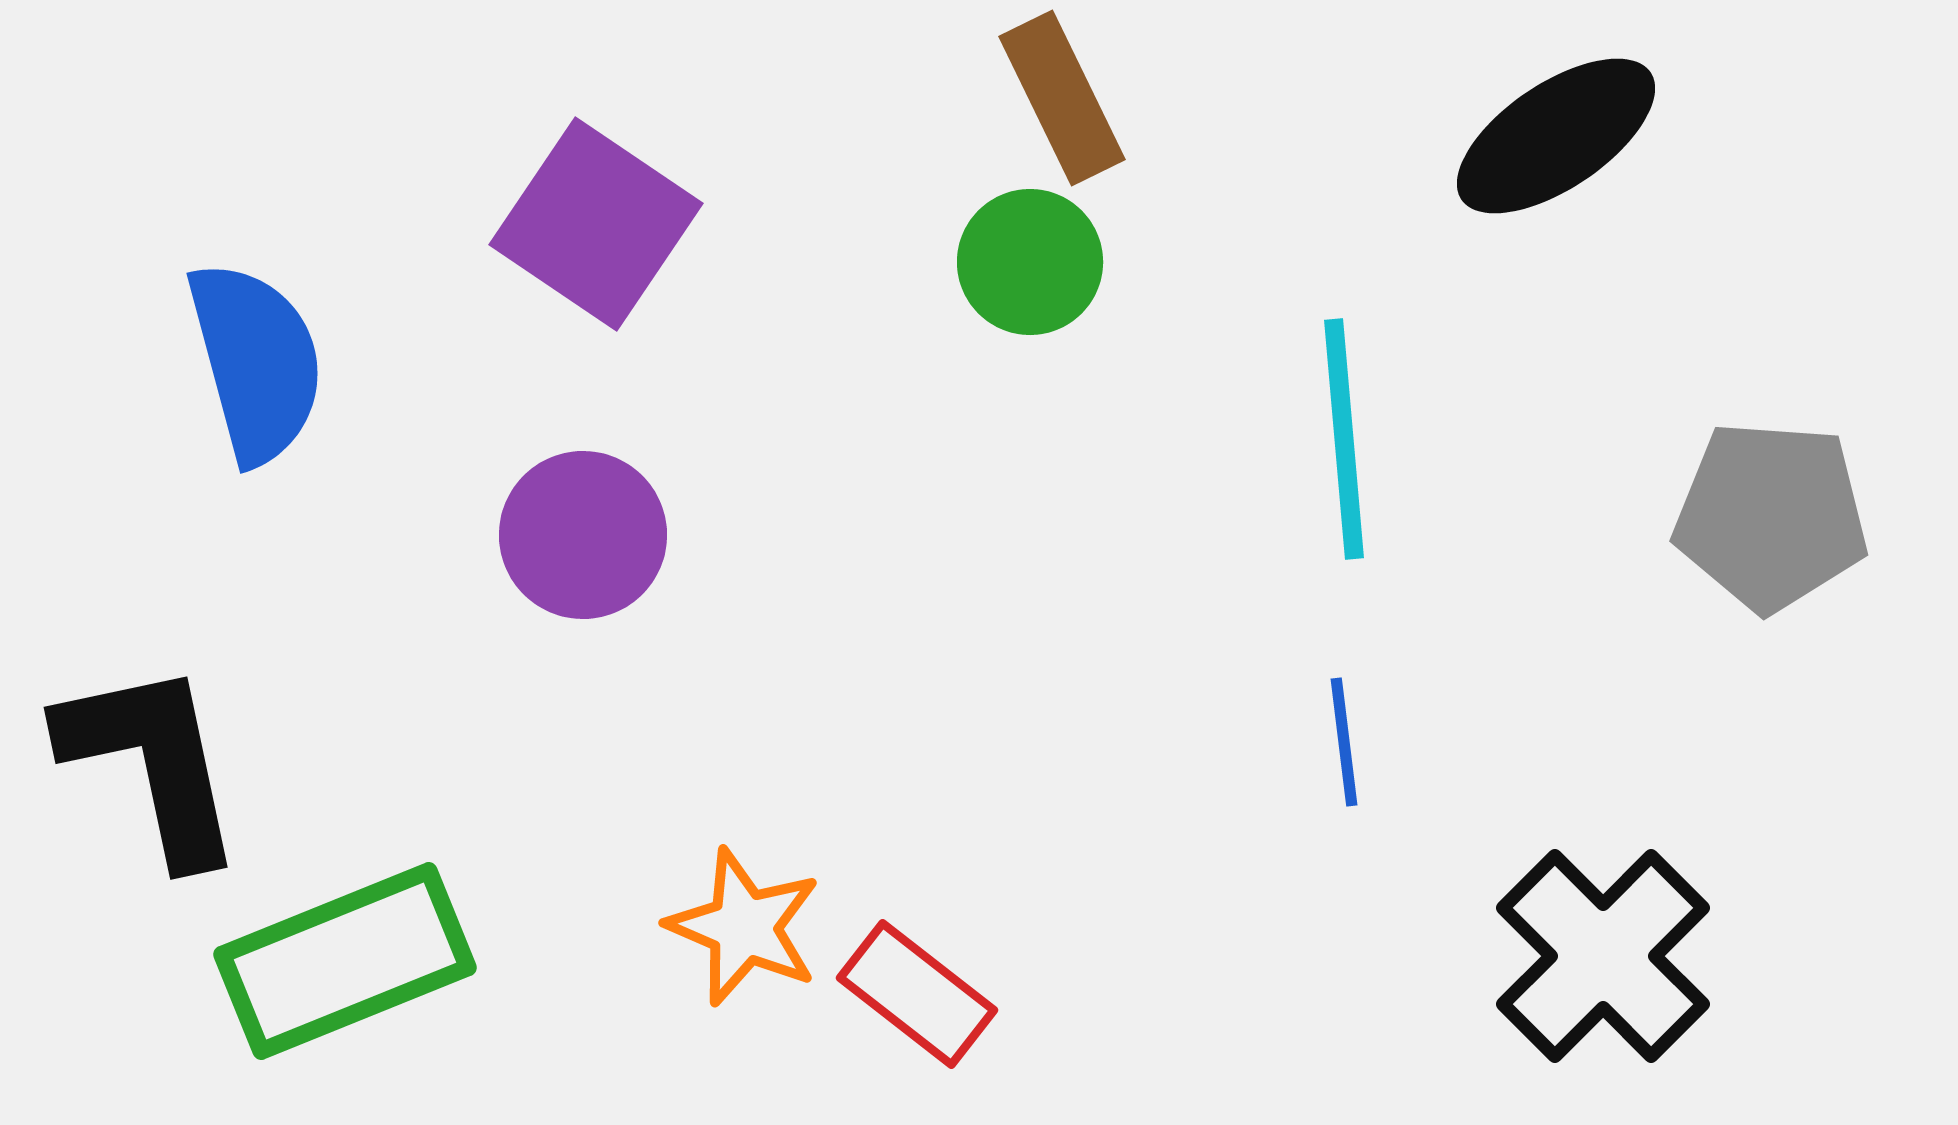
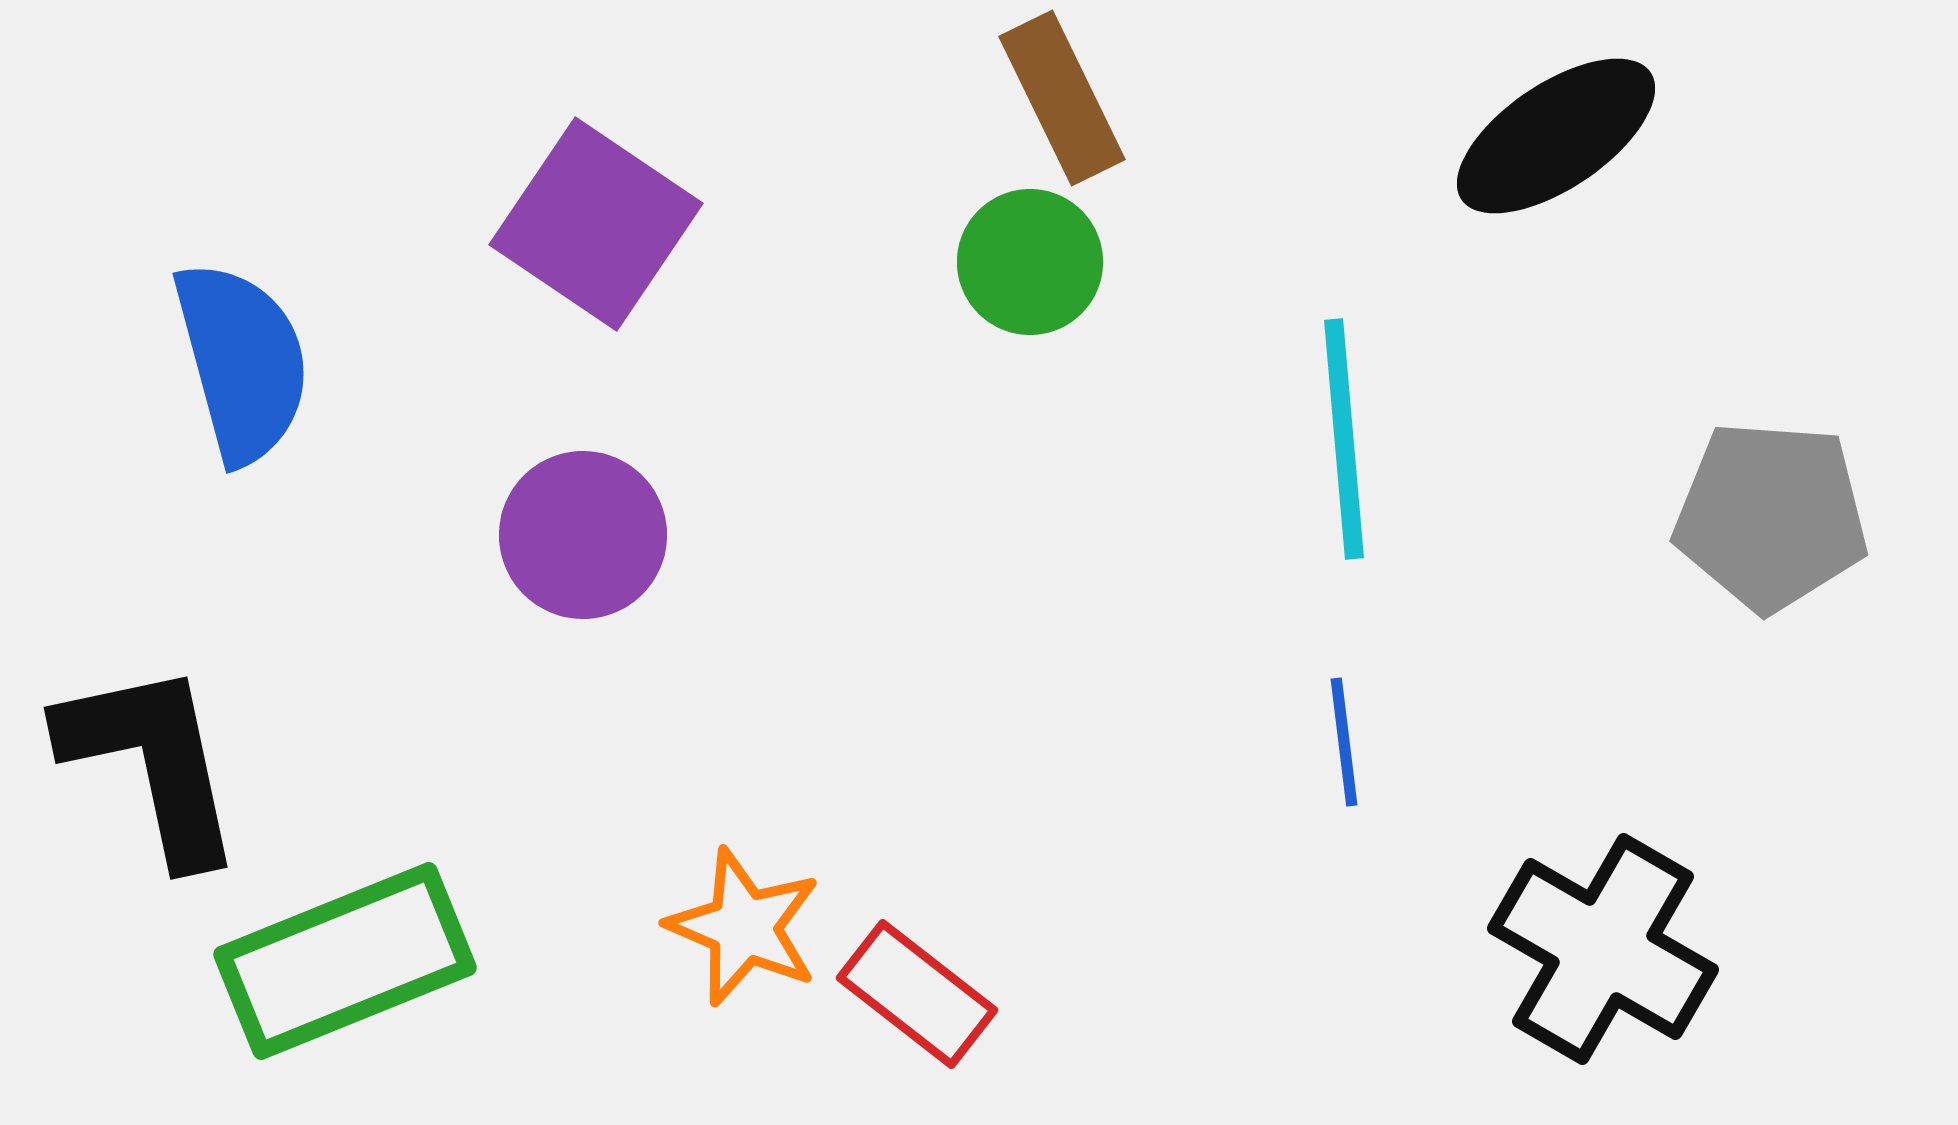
blue semicircle: moved 14 px left
black cross: moved 7 px up; rotated 15 degrees counterclockwise
